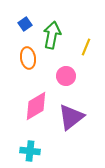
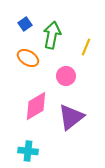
orange ellipse: rotated 50 degrees counterclockwise
cyan cross: moved 2 px left
